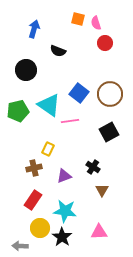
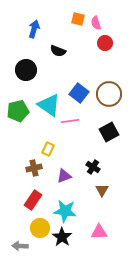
brown circle: moved 1 px left
